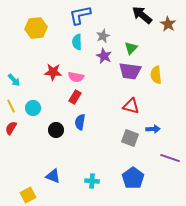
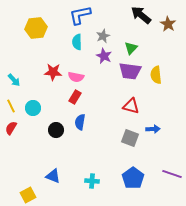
black arrow: moved 1 px left
purple line: moved 2 px right, 16 px down
